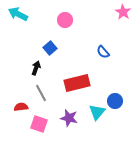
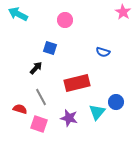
blue square: rotated 32 degrees counterclockwise
blue semicircle: rotated 32 degrees counterclockwise
black arrow: rotated 24 degrees clockwise
gray line: moved 4 px down
blue circle: moved 1 px right, 1 px down
red semicircle: moved 1 px left, 2 px down; rotated 24 degrees clockwise
